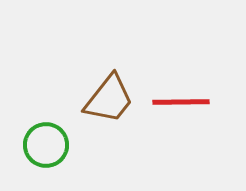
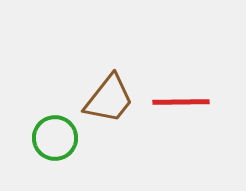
green circle: moved 9 px right, 7 px up
